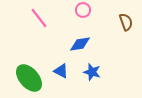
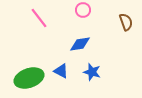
green ellipse: rotated 68 degrees counterclockwise
